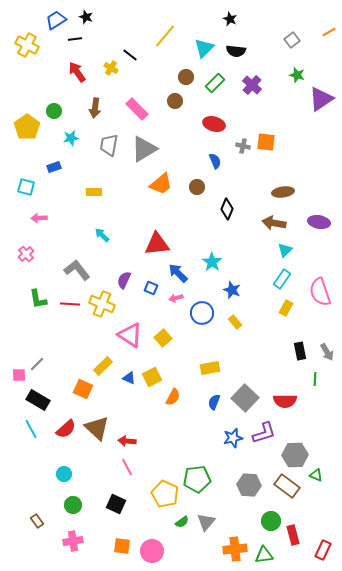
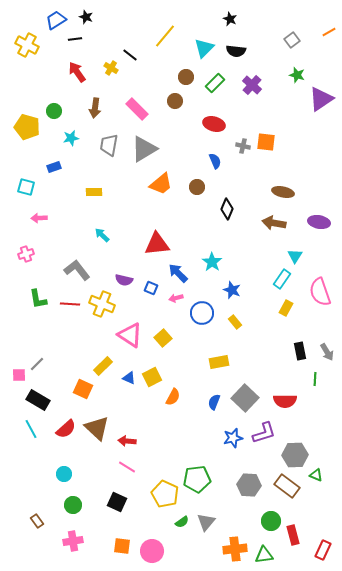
yellow pentagon at (27, 127): rotated 20 degrees counterclockwise
brown ellipse at (283, 192): rotated 20 degrees clockwise
cyan triangle at (285, 250): moved 10 px right, 6 px down; rotated 14 degrees counterclockwise
pink cross at (26, 254): rotated 21 degrees clockwise
purple semicircle at (124, 280): rotated 102 degrees counterclockwise
yellow rectangle at (210, 368): moved 9 px right, 6 px up
pink line at (127, 467): rotated 30 degrees counterclockwise
black square at (116, 504): moved 1 px right, 2 px up
